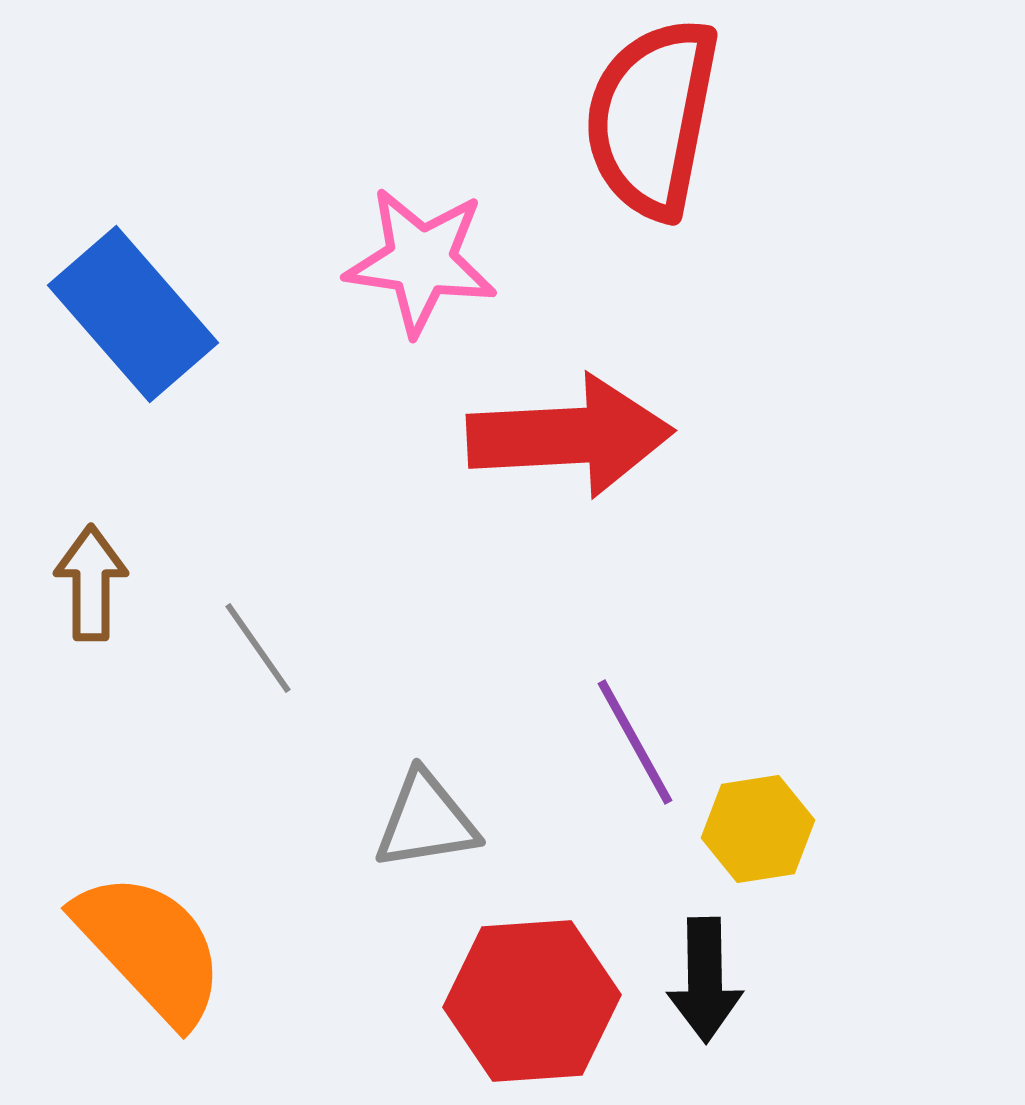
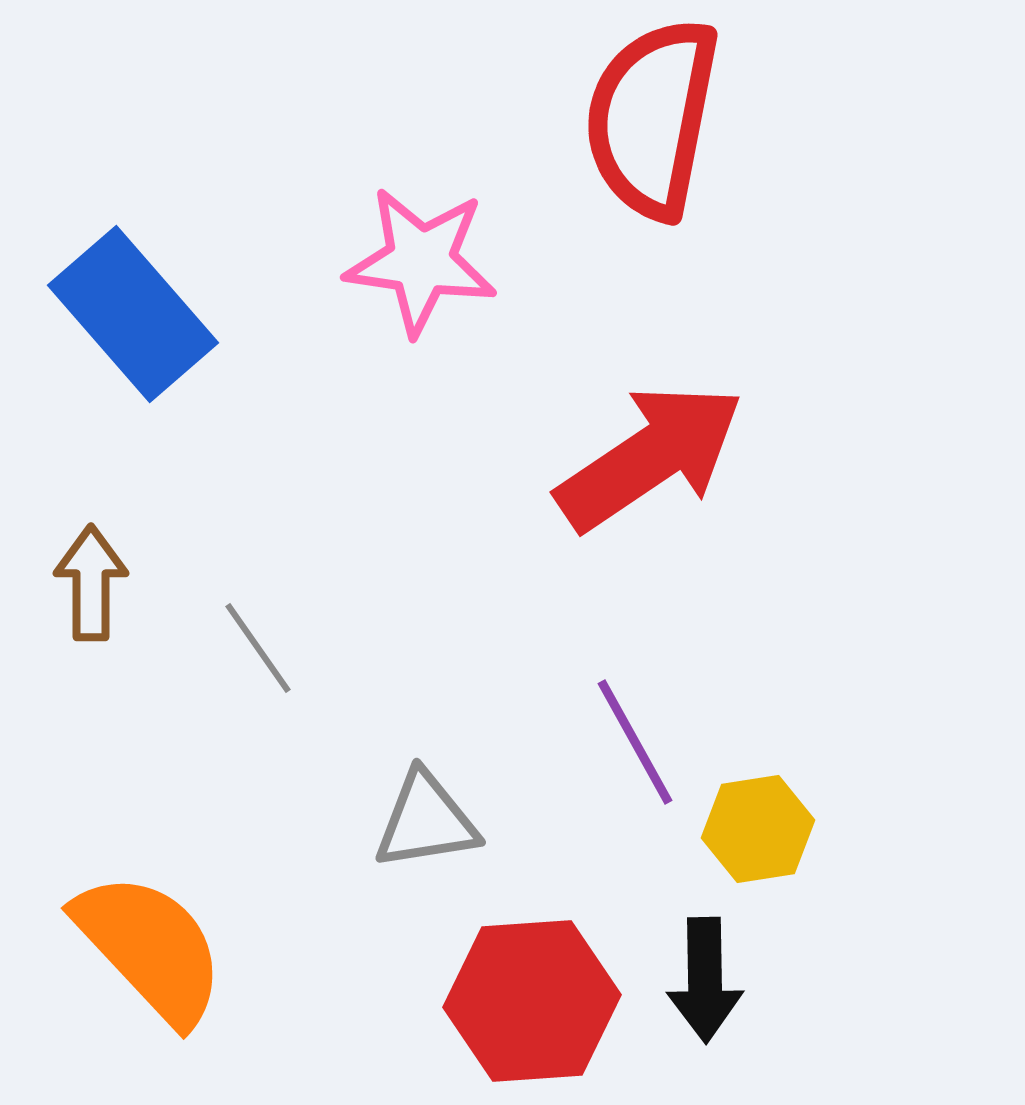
red arrow: moved 80 px right, 21 px down; rotated 31 degrees counterclockwise
